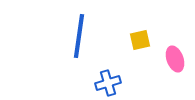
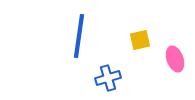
blue cross: moved 5 px up
